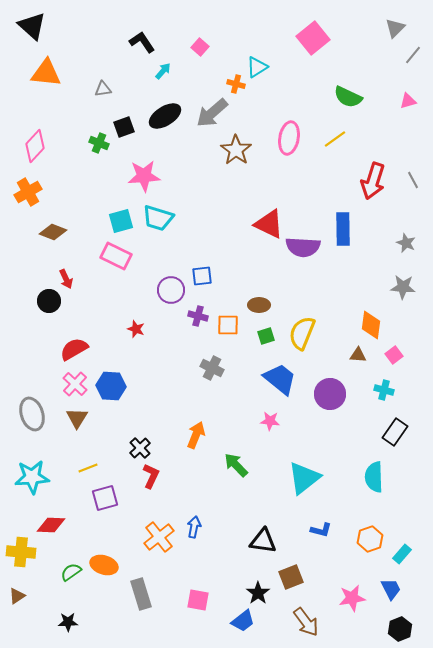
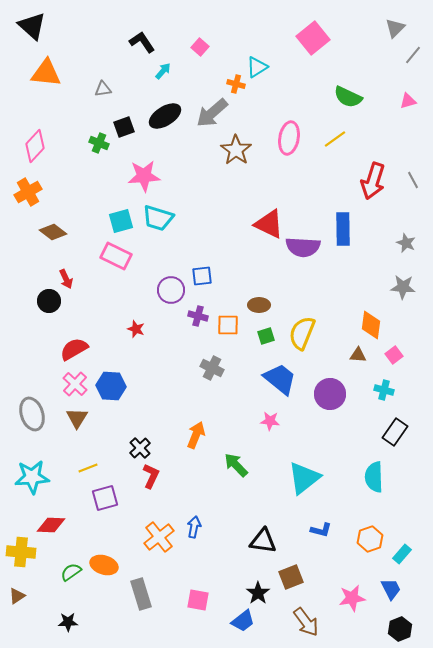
brown diamond at (53, 232): rotated 16 degrees clockwise
